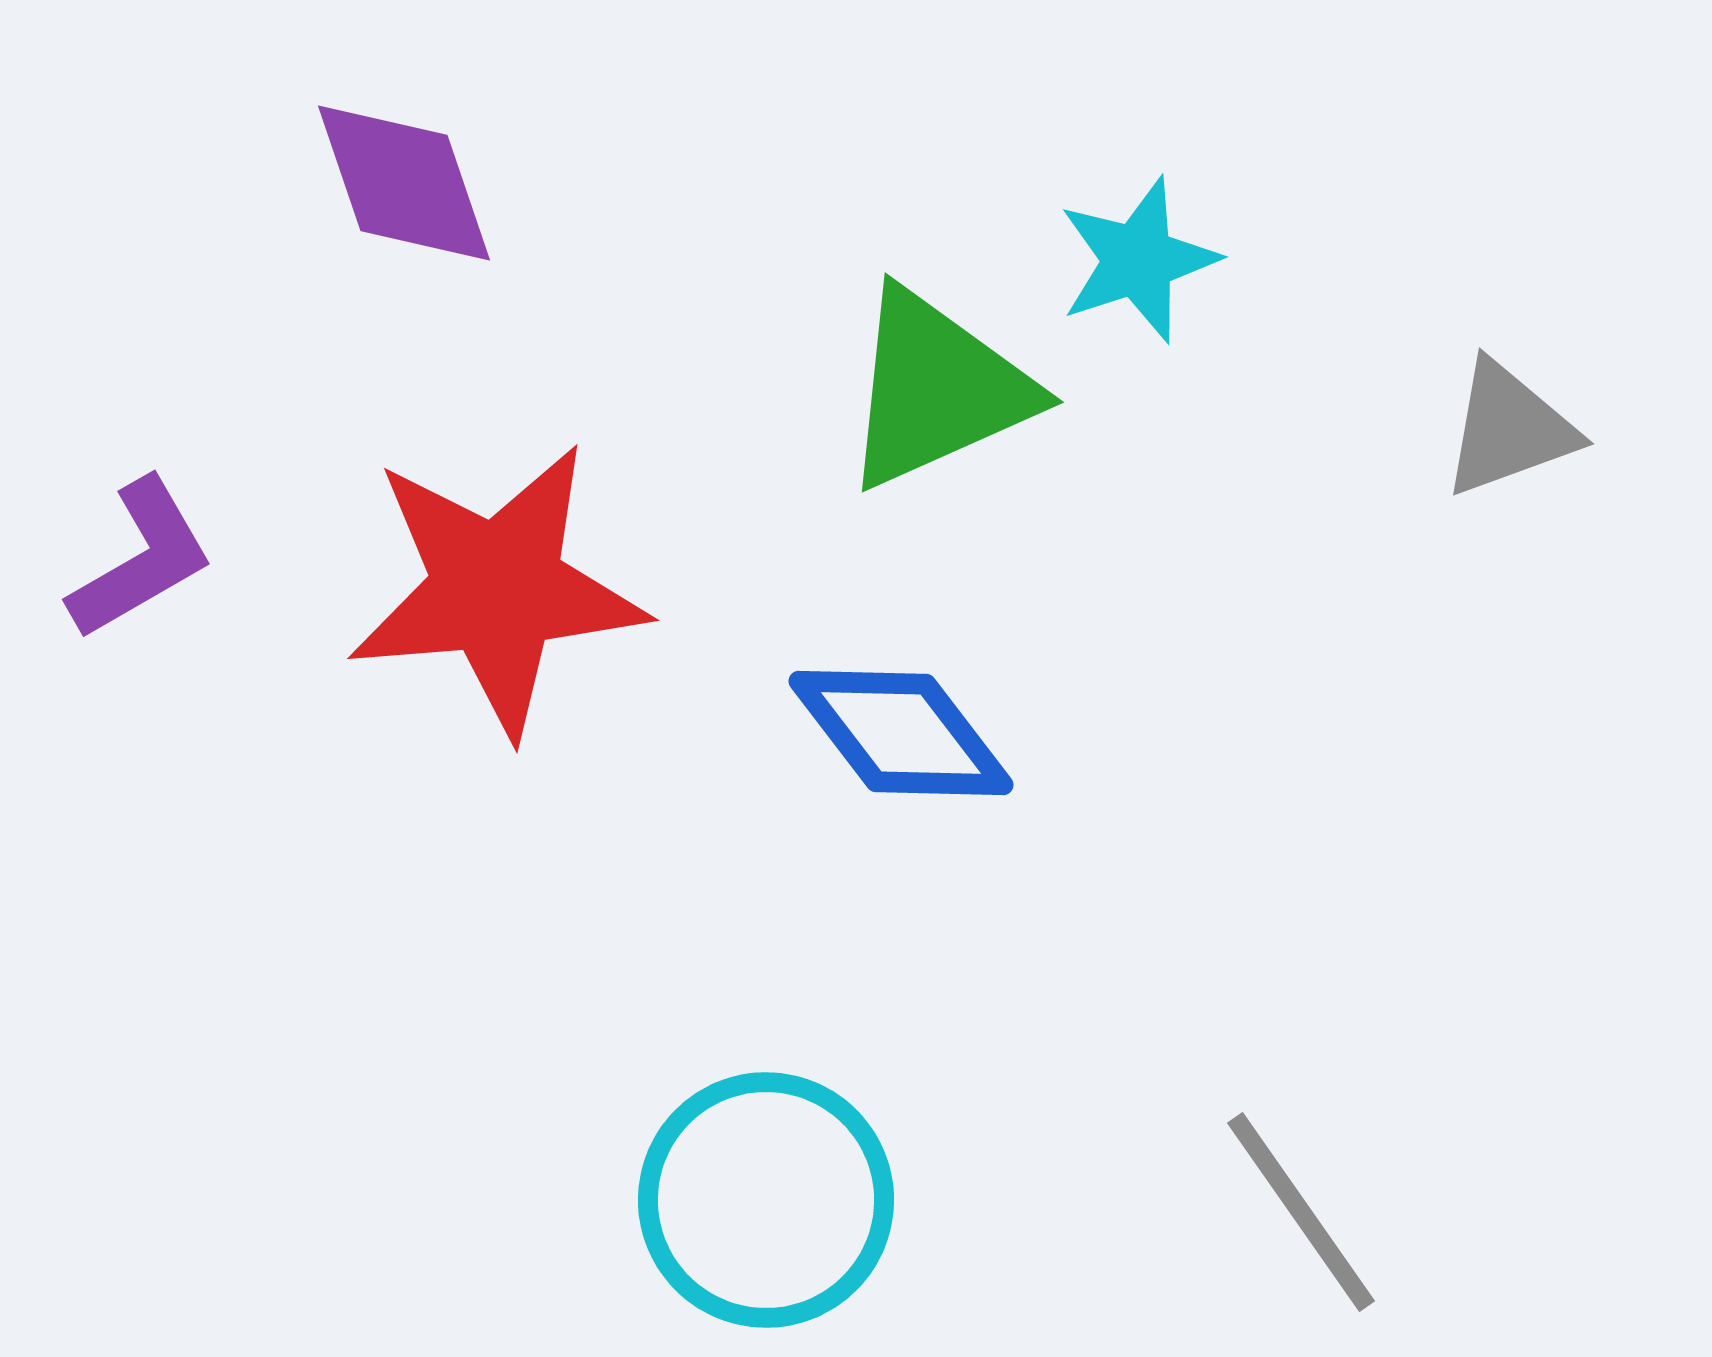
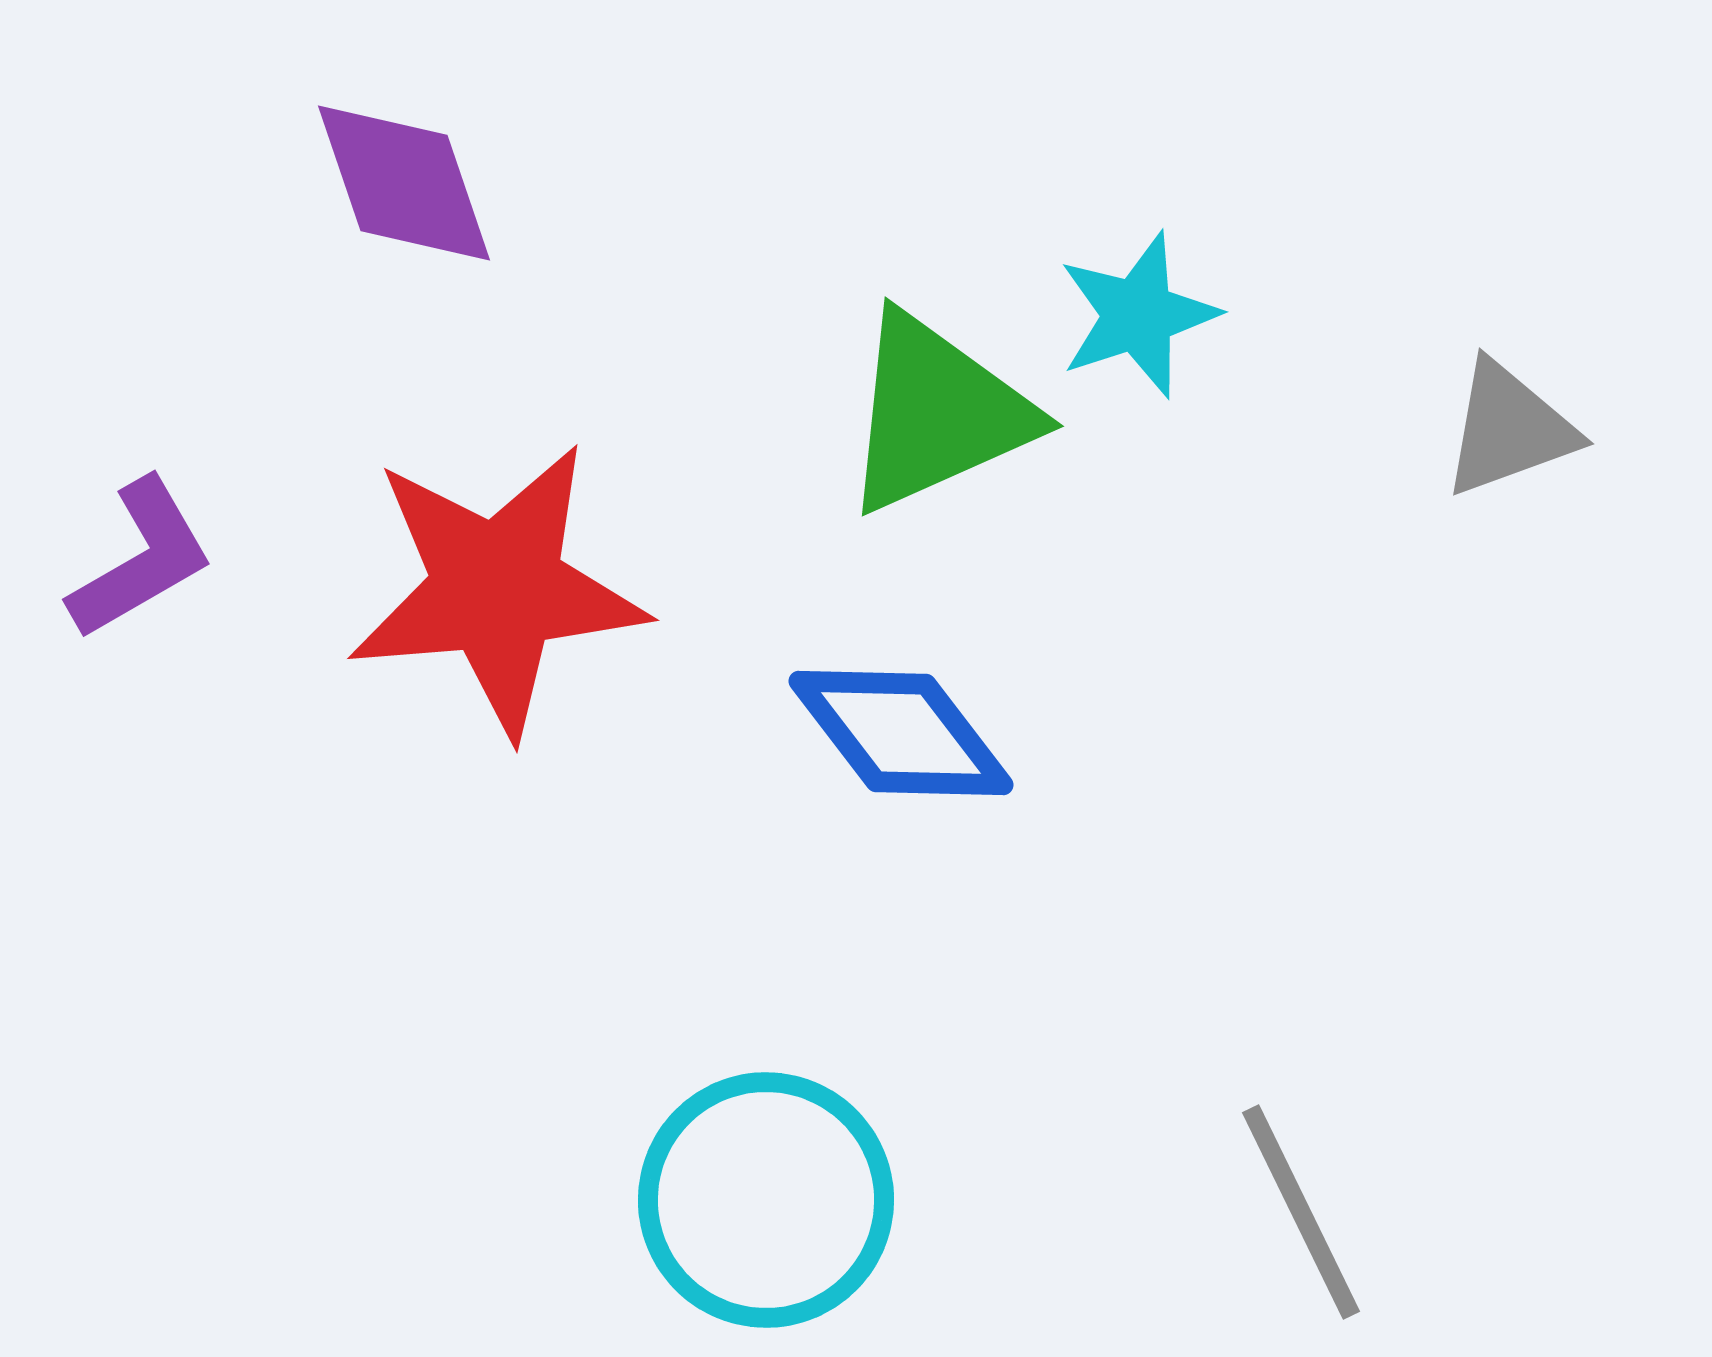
cyan star: moved 55 px down
green triangle: moved 24 px down
gray line: rotated 9 degrees clockwise
